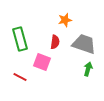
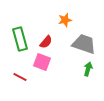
red semicircle: moved 9 px left; rotated 32 degrees clockwise
